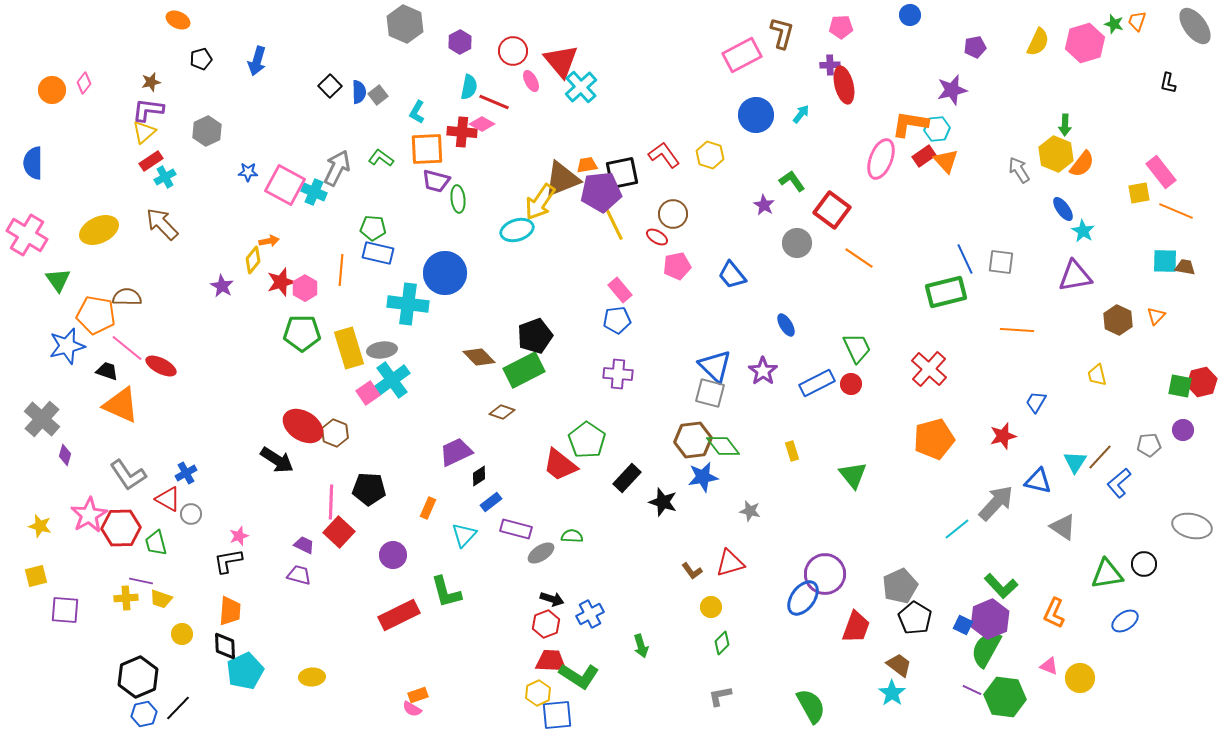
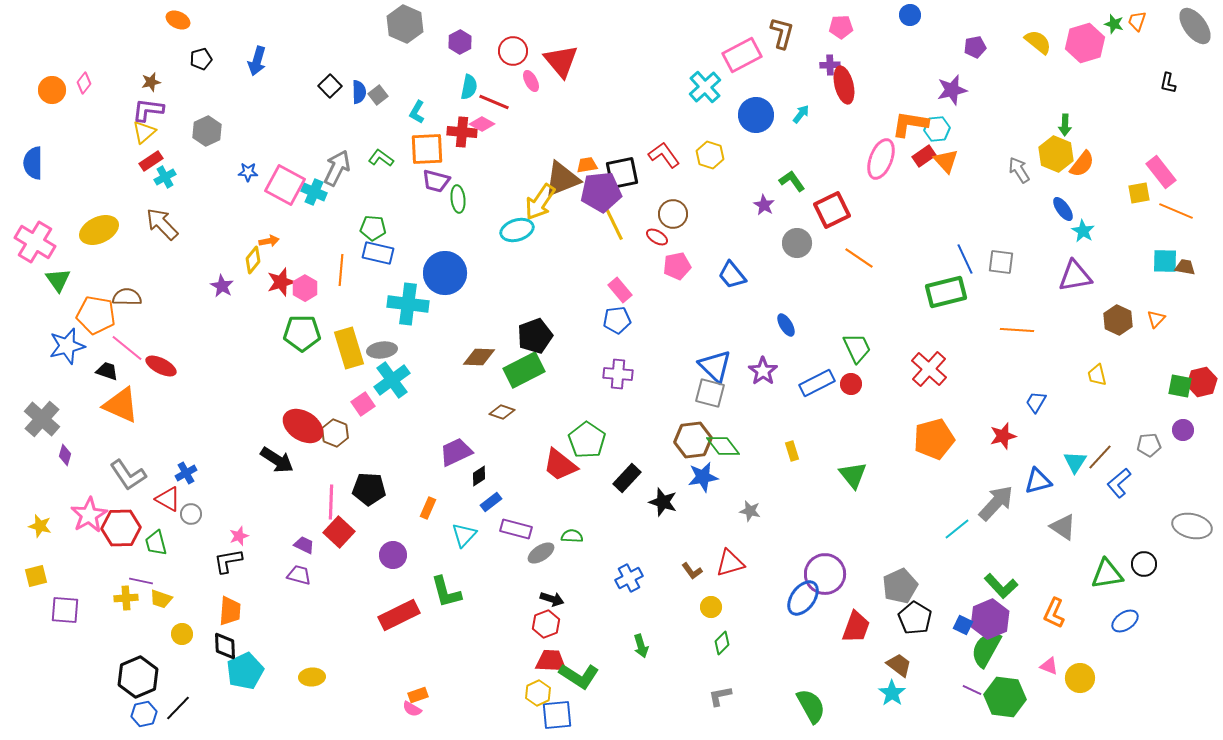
yellow semicircle at (1038, 42): rotated 76 degrees counterclockwise
cyan cross at (581, 87): moved 124 px right
red square at (832, 210): rotated 27 degrees clockwise
pink cross at (27, 235): moved 8 px right, 7 px down
orange triangle at (1156, 316): moved 3 px down
brown diamond at (479, 357): rotated 44 degrees counterclockwise
pink square at (368, 393): moved 5 px left, 11 px down
blue triangle at (1038, 481): rotated 28 degrees counterclockwise
blue cross at (590, 614): moved 39 px right, 36 px up
